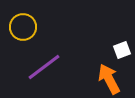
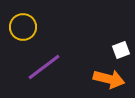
white square: moved 1 px left
orange arrow: rotated 132 degrees clockwise
